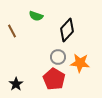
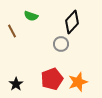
green semicircle: moved 5 px left
black diamond: moved 5 px right, 8 px up
gray circle: moved 3 px right, 13 px up
orange star: moved 2 px left, 19 px down; rotated 24 degrees counterclockwise
red pentagon: moved 2 px left; rotated 20 degrees clockwise
